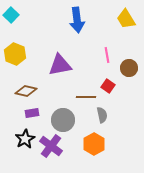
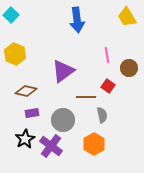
yellow trapezoid: moved 1 px right, 2 px up
purple triangle: moved 3 px right, 6 px down; rotated 25 degrees counterclockwise
